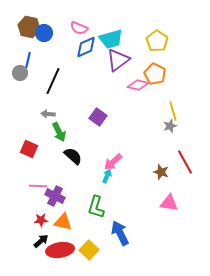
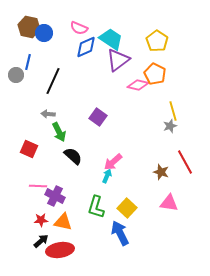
cyan trapezoid: rotated 130 degrees counterclockwise
blue line: moved 2 px down
gray circle: moved 4 px left, 2 px down
yellow square: moved 38 px right, 42 px up
